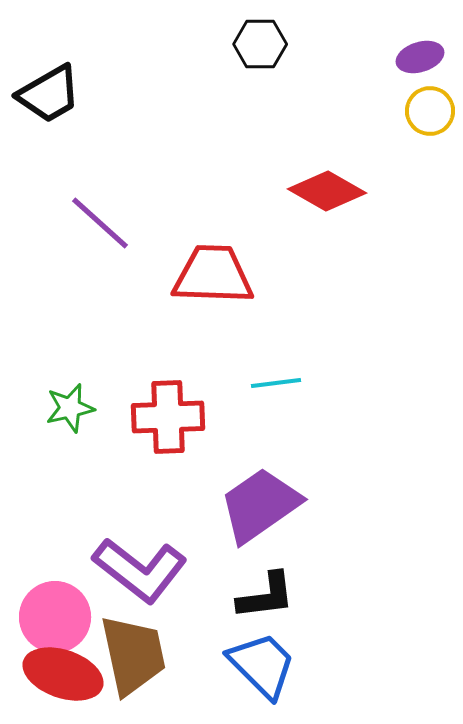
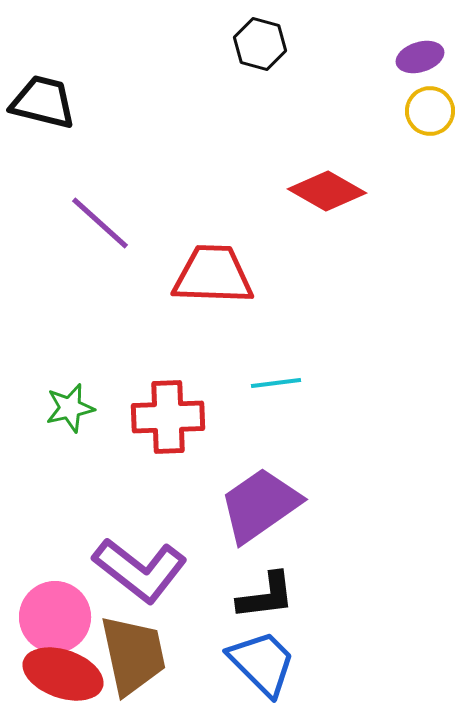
black hexagon: rotated 15 degrees clockwise
black trapezoid: moved 6 px left, 8 px down; rotated 136 degrees counterclockwise
blue trapezoid: moved 2 px up
